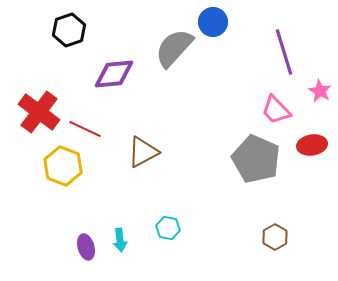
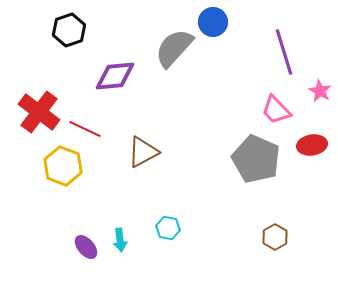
purple diamond: moved 1 px right, 2 px down
purple ellipse: rotated 25 degrees counterclockwise
